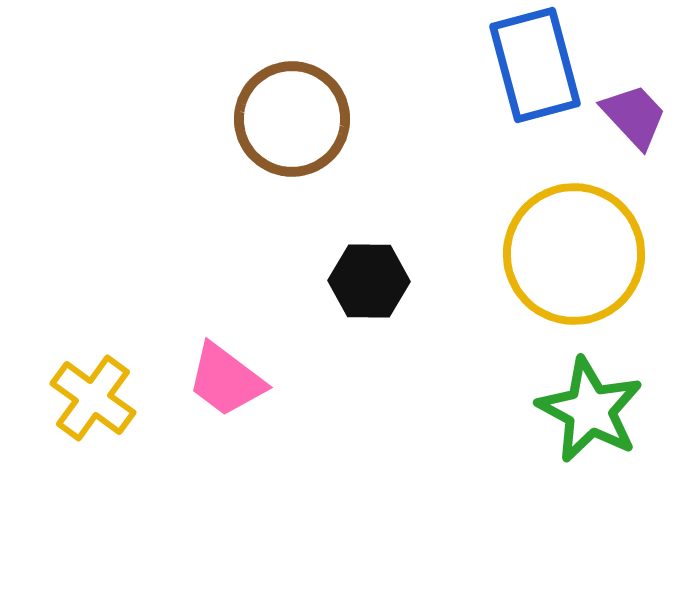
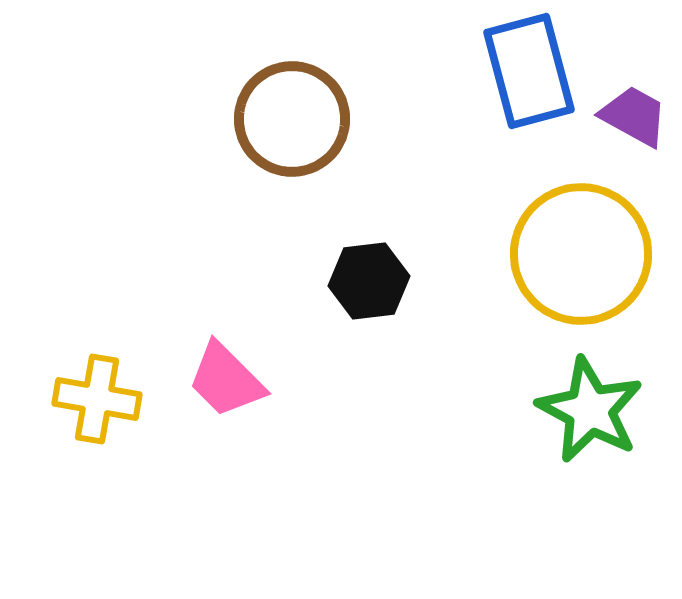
blue rectangle: moved 6 px left, 6 px down
purple trapezoid: rotated 18 degrees counterclockwise
yellow circle: moved 7 px right
black hexagon: rotated 8 degrees counterclockwise
pink trapezoid: rotated 8 degrees clockwise
yellow cross: moved 4 px right, 1 px down; rotated 26 degrees counterclockwise
